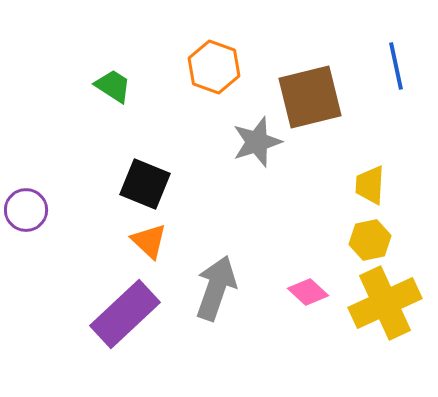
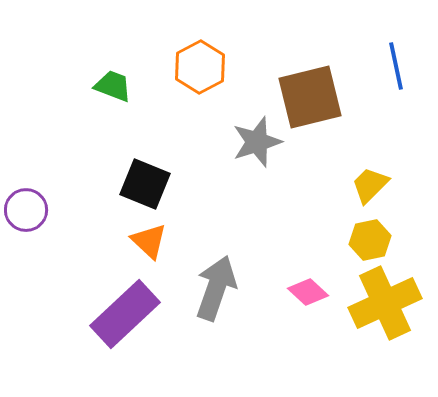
orange hexagon: moved 14 px left; rotated 12 degrees clockwise
green trapezoid: rotated 12 degrees counterclockwise
yellow trapezoid: rotated 42 degrees clockwise
